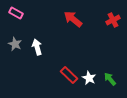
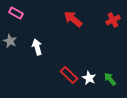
gray star: moved 5 px left, 3 px up
